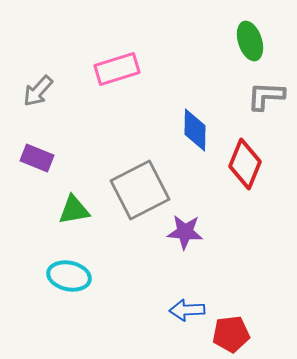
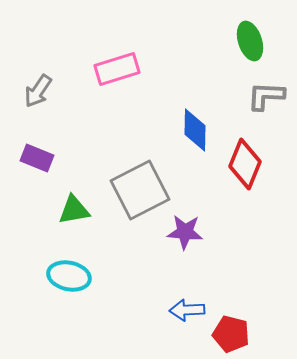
gray arrow: rotated 8 degrees counterclockwise
red pentagon: rotated 21 degrees clockwise
